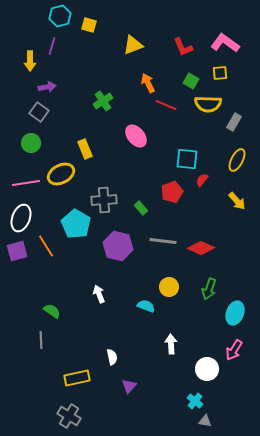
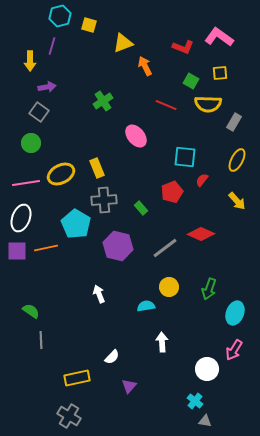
pink L-shape at (225, 43): moved 6 px left, 6 px up
yellow triangle at (133, 45): moved 10 px left, 2 px up
red L-shape at (183, 47): rotated 45 degrees counterclockwise
orange arrow at (148, 83): moved 3 px left, 17 px up
yellow rectangle at (85, 149): moved 12 px right, 19 px down
cyan square at (187, 159): moved 2 px left, 2 px up
gray line at (163, 241): moved 2 px right, 7 px down; rotated 44 degrees counterclockwise
orange line at (46, 246): moved 2 px down; rotated 70 degrees counterclockwise
red diamond at (201, 248): moved 14 px up
purple square at (17, 251): rotated 15 degrees clockwise
cyan semicircle at (146, 306): rotated 30 degrees counterclockwise
green semicircle at (52, 311): moved 21 px left
white arrow at (171, 344): moved 9 px left, 2 px up
white semicircle at (112, 357): rotated 56 degrees clockwise
